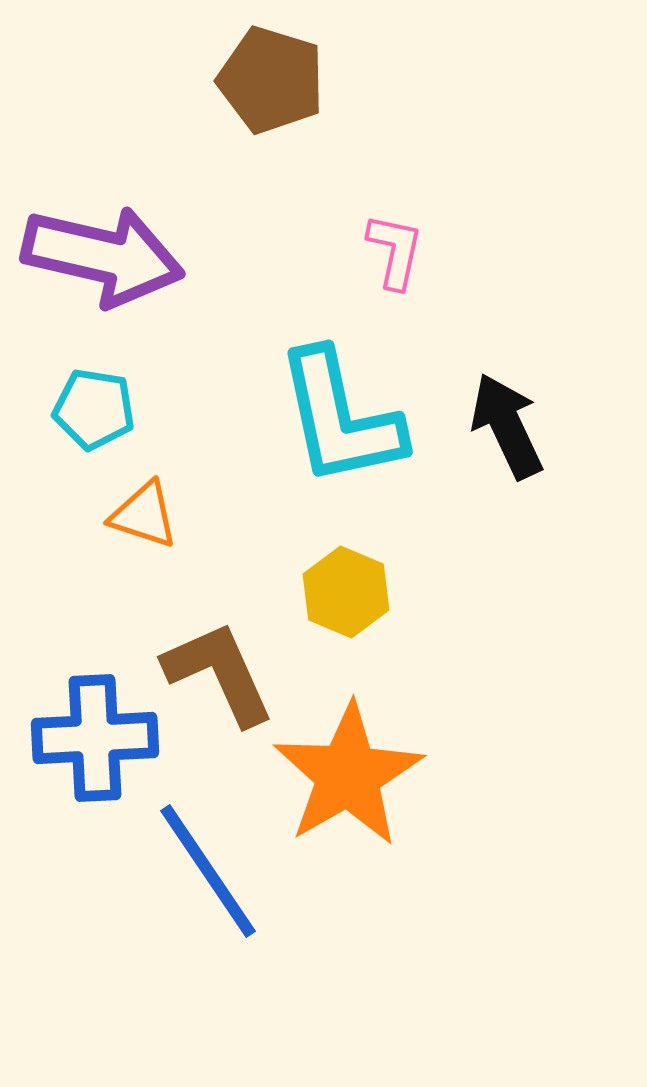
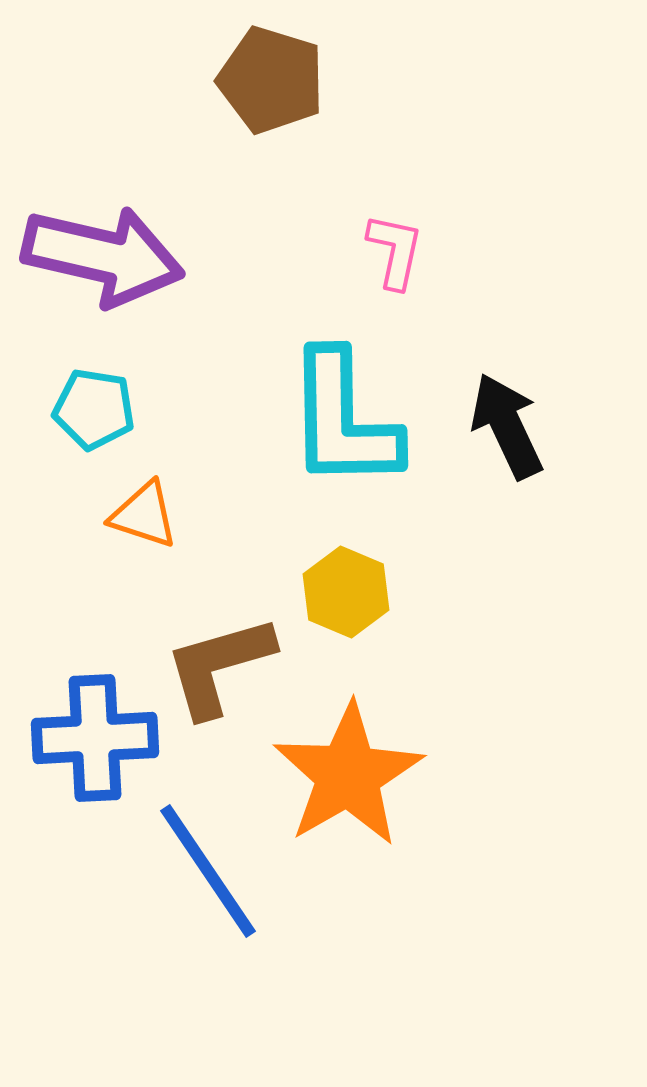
cyan L-shape: moved 3 px right, 2 px down; rotated 11 degrees clockwise
brown L-shape: moved 7 px up; rotated 82 degrees counterclockwise
